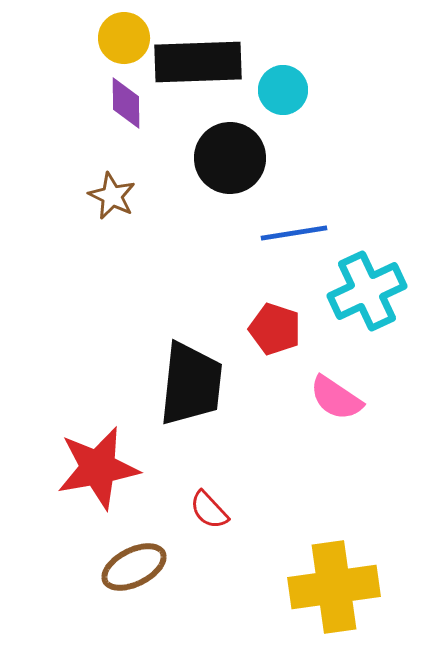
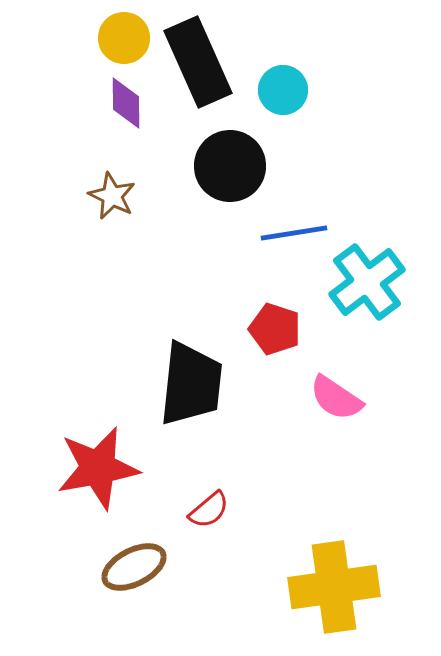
black rectangle: rotated 68 degrees clockwise
black circle: moved 8 px down
cyan cross: moved 9 px up; rotated 12 degrees counterclockwise
red semicircle: rotated 87 degrees counterclockwise
